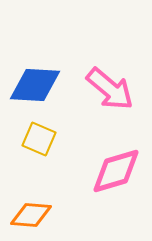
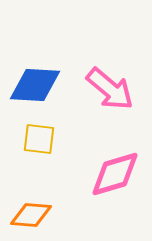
yellow square: rotated 16 degrees counterclockwise
pink diamond: moved 1 px left, 3 px down
